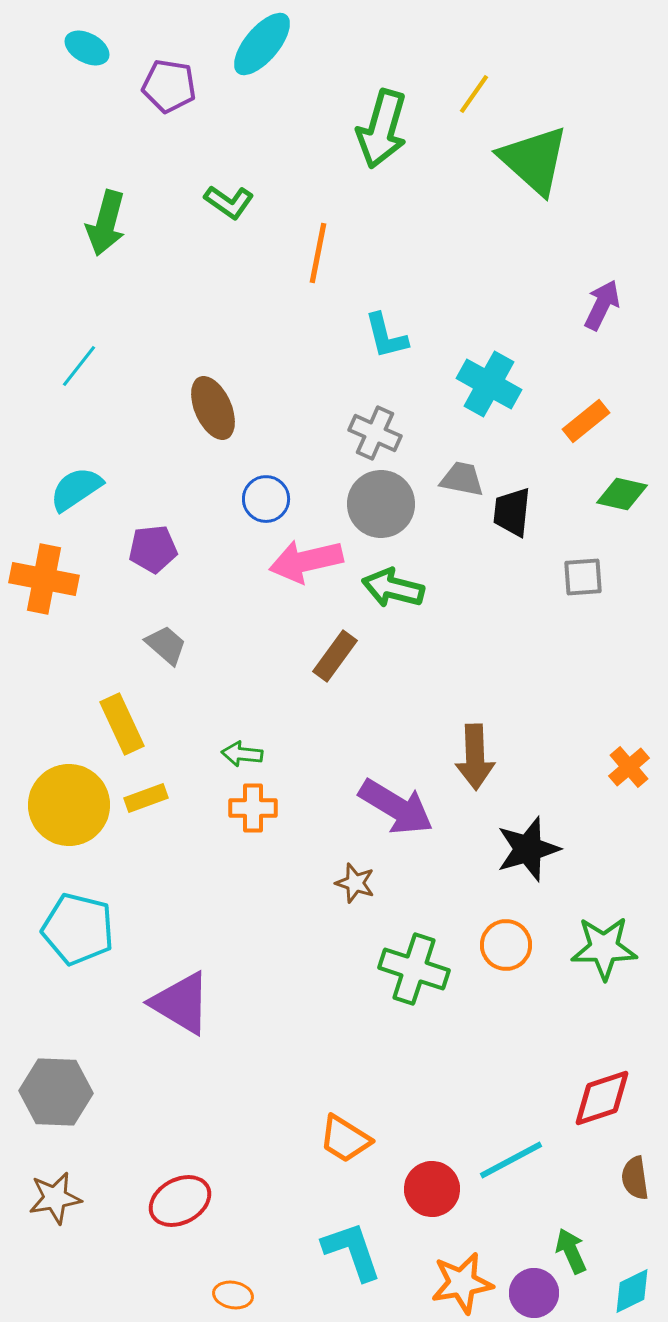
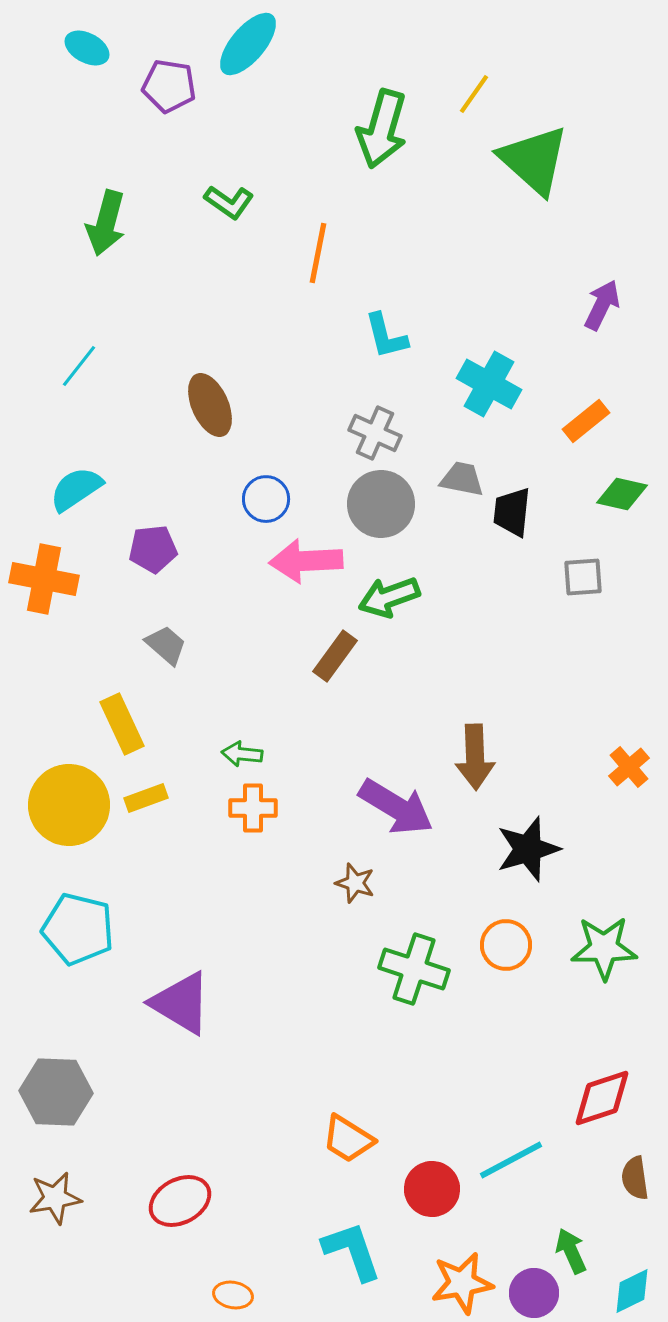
cyan ellipse at (262, 44): moved 14 px left
brown ellipse at (213, 408): moved 3 px left, 3 px up
pink arrow at (306, 561): rotated 10 degrees clockwise
green arrow at (393, 588): moved 4 px left, 9 px down; rotated 34 degrees counterclockwise
orange trapezoid at (345, 1139): moved 3 px right
